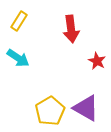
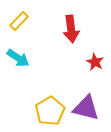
yellow rectangle: rotated 12 degrees clockwise
red star: moved 2 px left, 1 px down
purple triangle: rotated 16 degrees counterclockwise
